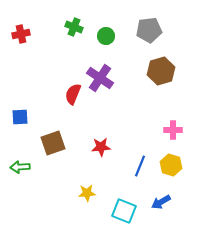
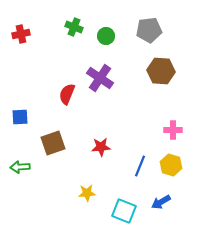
brown hexagon: rotated 20 degrees clockwise
red semicircle: moved 6 px left
